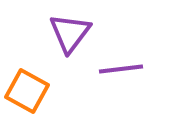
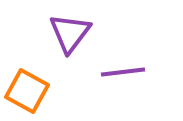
purple line: moved 2 px right, 3 px down
